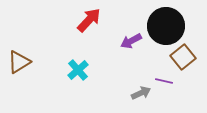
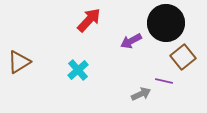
black circle: moved 3 px up
gray arrow: moved 1 px down
